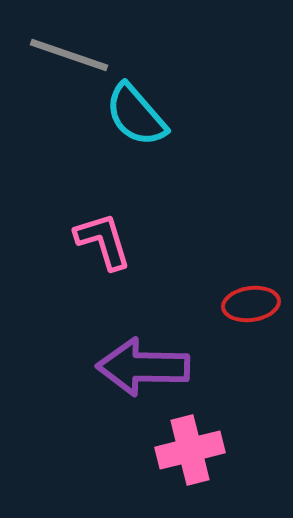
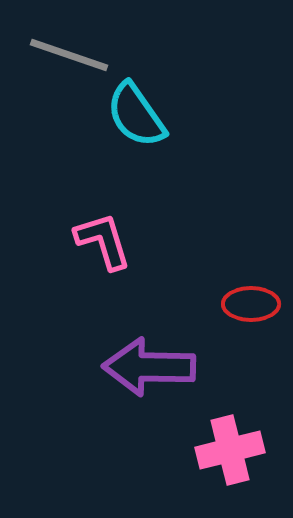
cyan semicircle: rotated 6 degrees clockwise
red ellipse: rotated 8 degrees clockwise
purple arrow: moved 6 px right
pink cross: moved 40 px right
